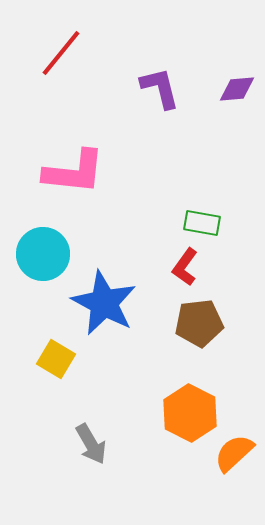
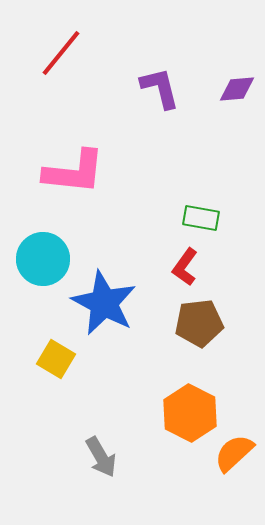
green rectangle: moved 1 px left, 5 px up
cyan circle: moved 5 px down
gray arrow: moved 10 px right, 13 px down
